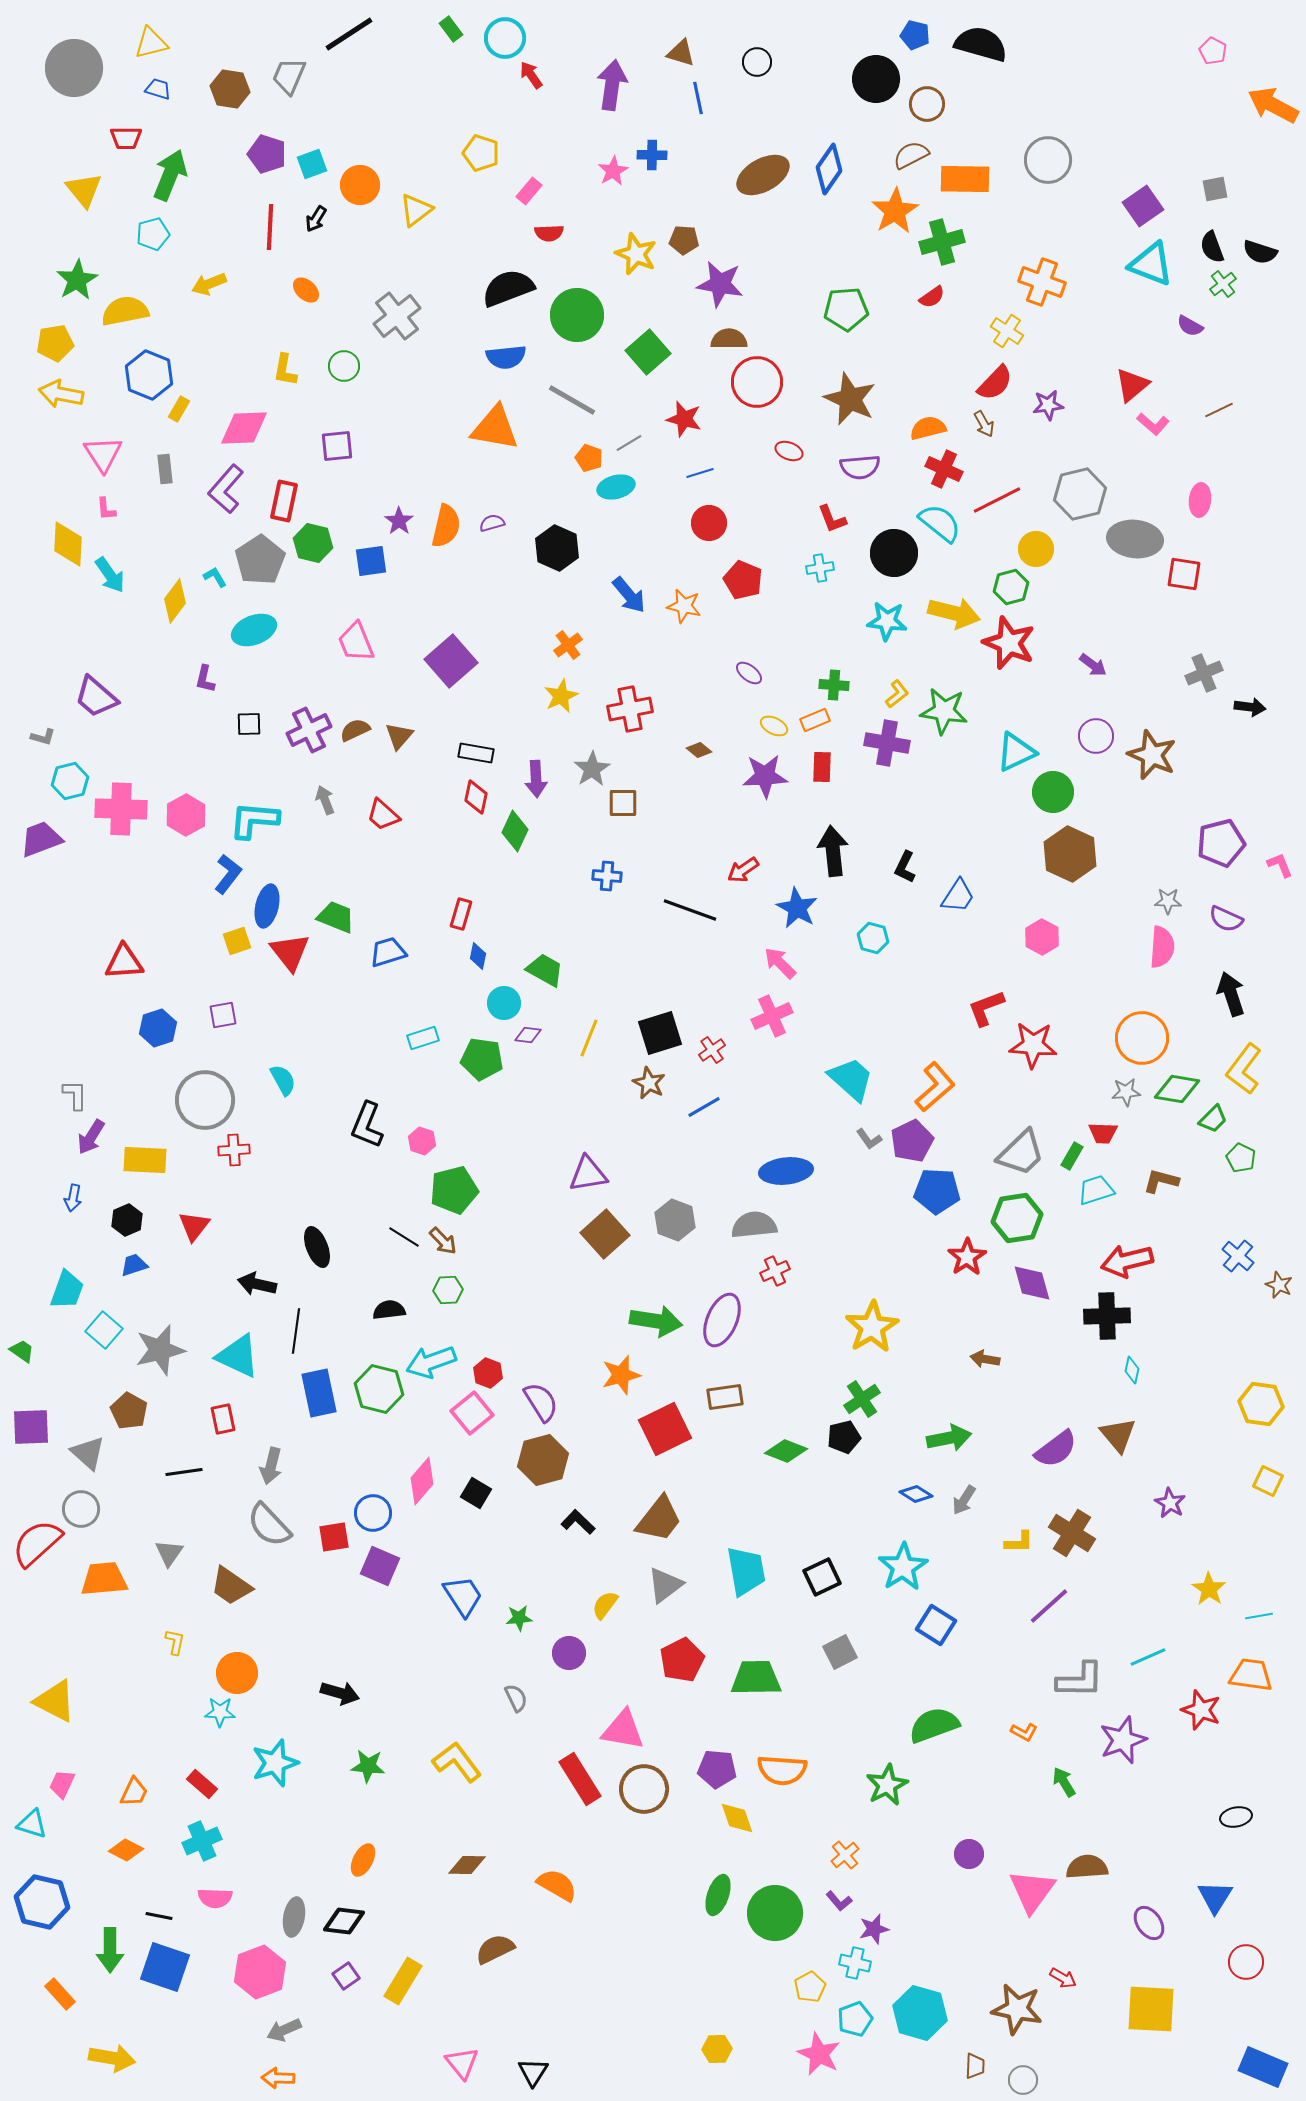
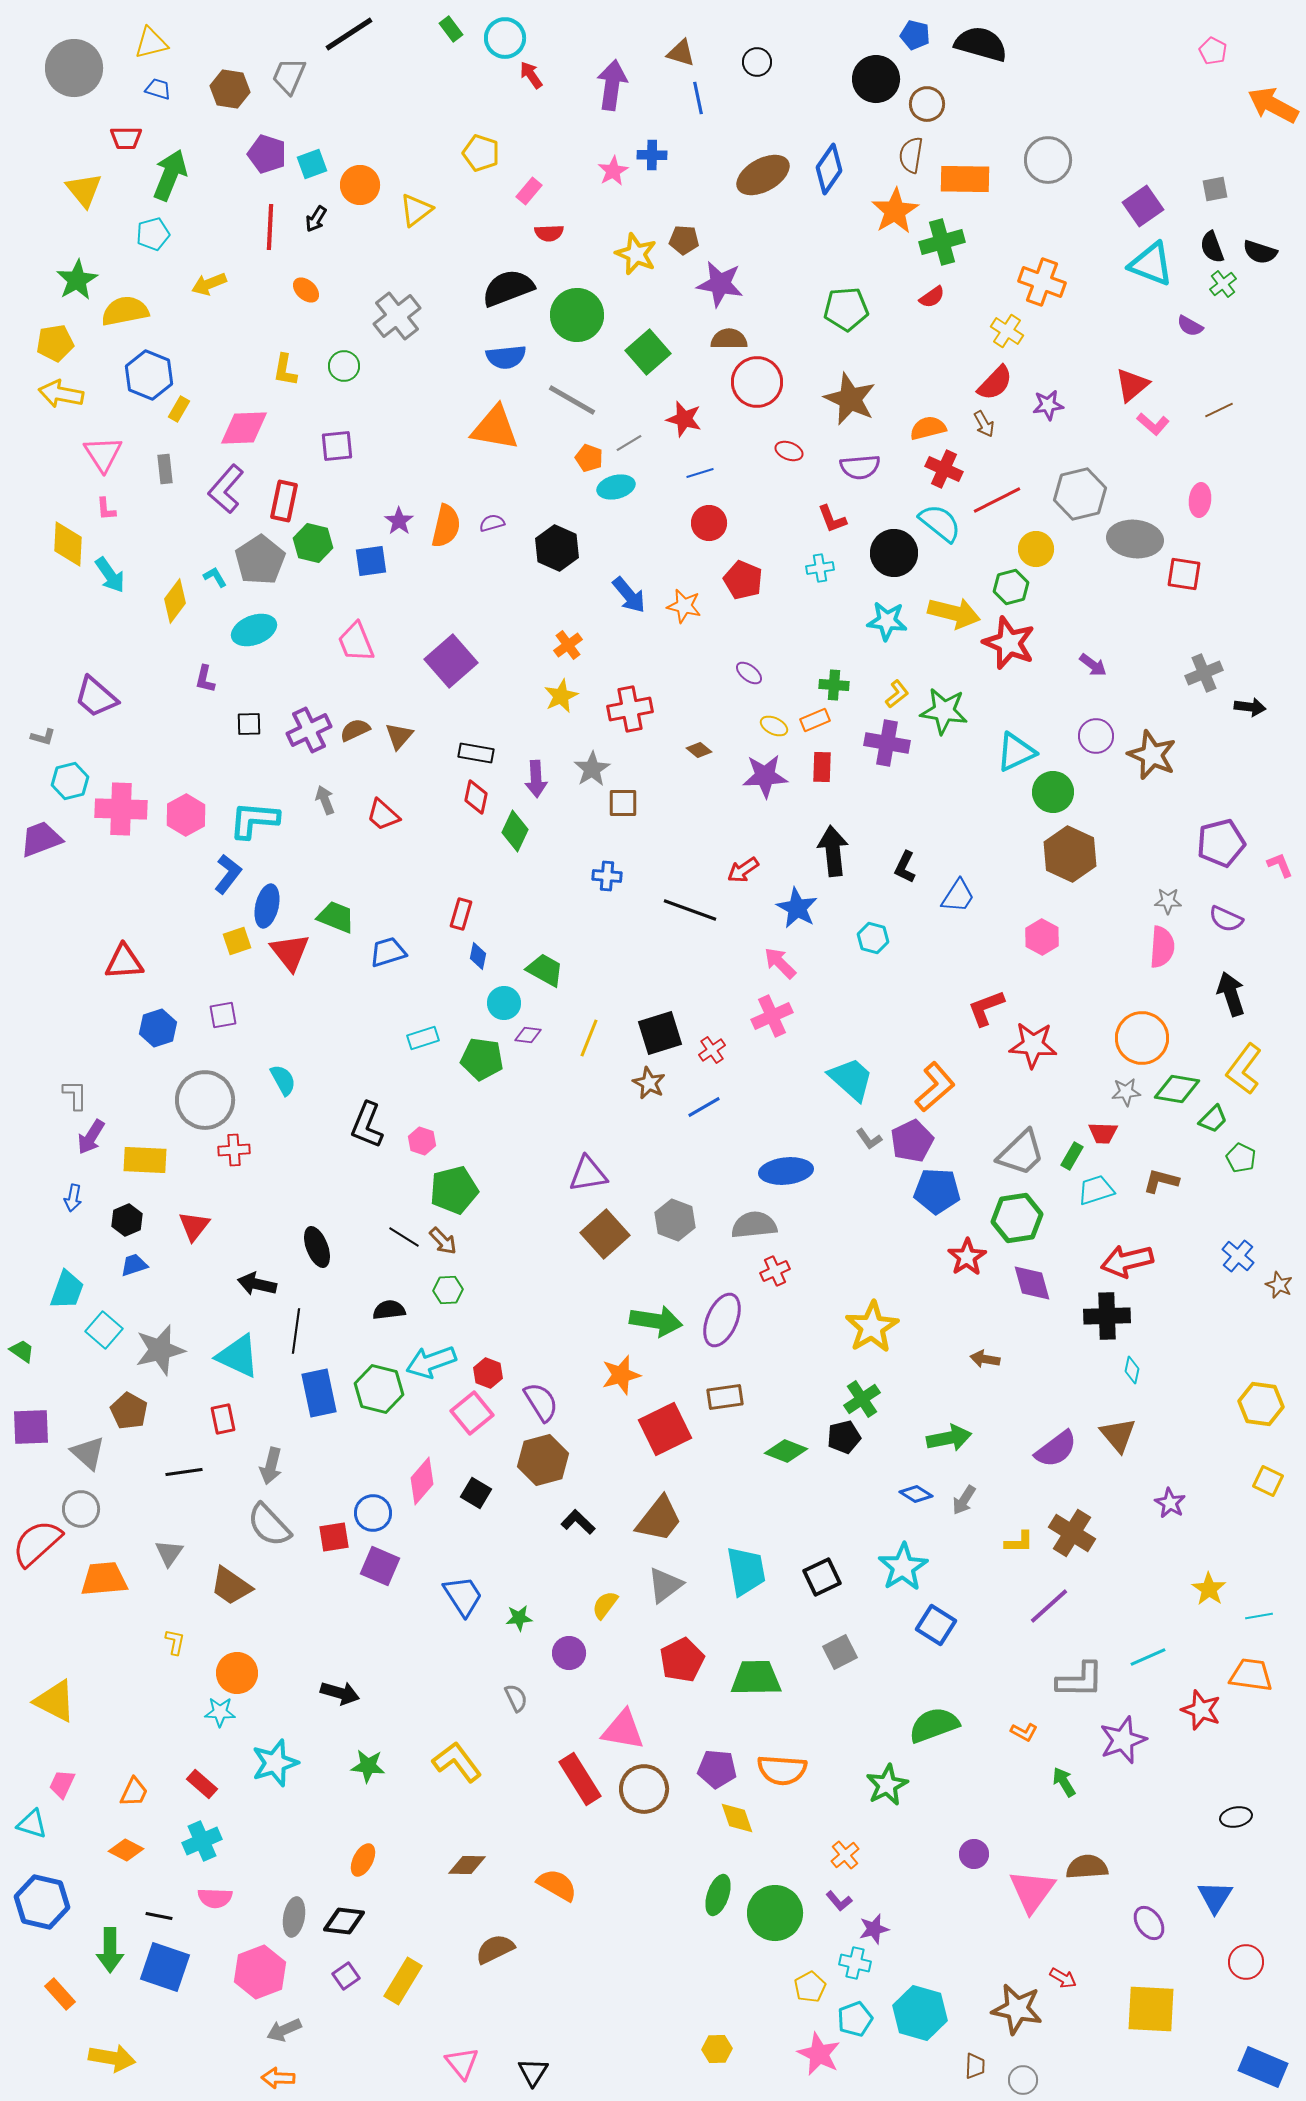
brown semicircle at (911, 155): rotated 54 degrees counterclockwise
purple circle at (969, 1854): moved 5 px right
